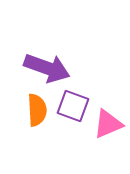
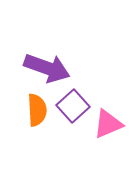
purple square: rotated 28 degrees clockwise
